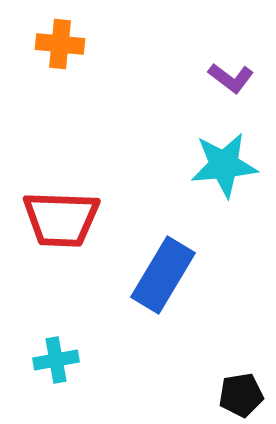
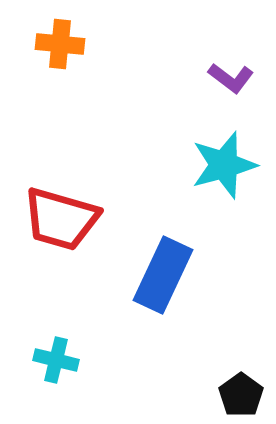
cyan star: rotated 10 degrees counterclockwise
red trapezoid: rotated 14 degrees clockwise
blue rectangle: rotated 6 degrees counterclockwise
cyan cross: rotated 24 degrees clockwise
black pentagon: rotated 27 degrees counterclockwise
